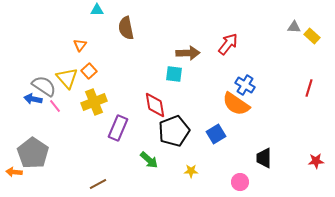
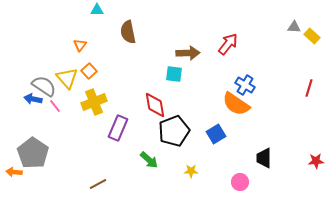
brown semicircle: moved 2 px right, 4 px down
